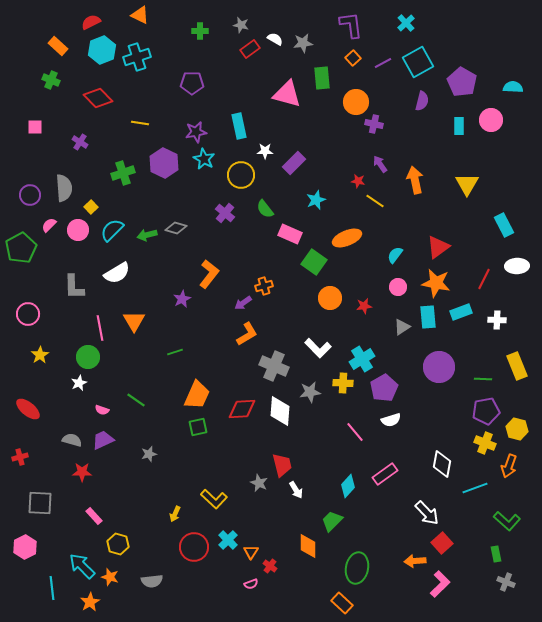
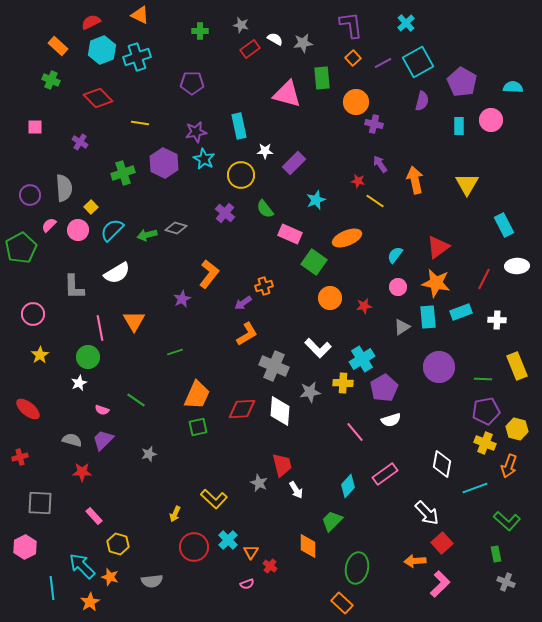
pink circle at (28, 314): moved 5 px right
purple trapezoid at (103, 440): rotated 20 degrees counterclockwise
pink semicircle at (251, 584): moved 4 px left
